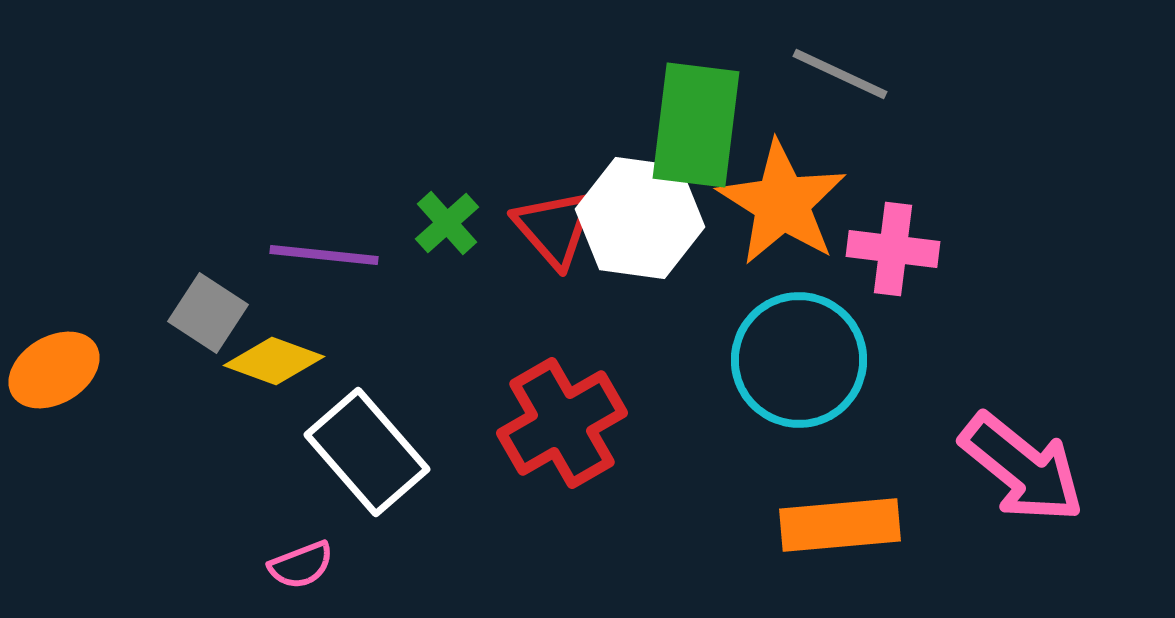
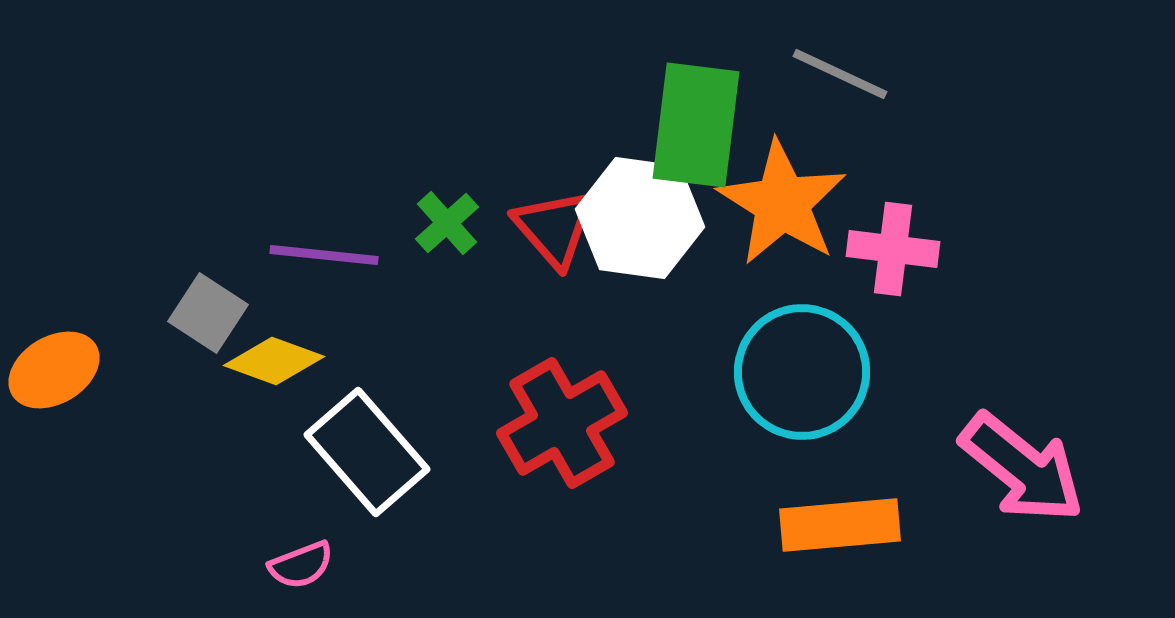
cyan circle: moved 3 px right, 12 px down
